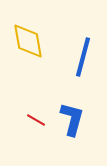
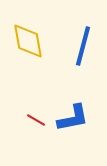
blue line: moved 11 px up
blue L-shape: moved 1 px right, 1 px up; rotated 64 degrees clockwise
